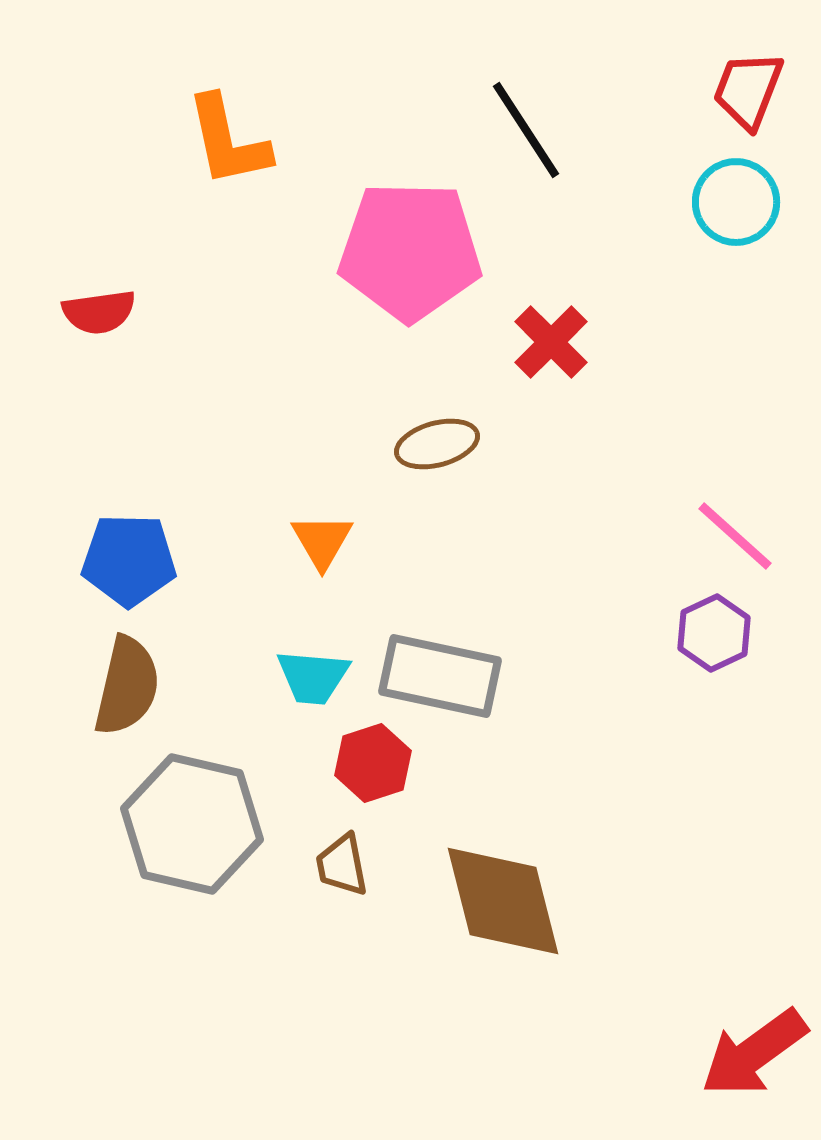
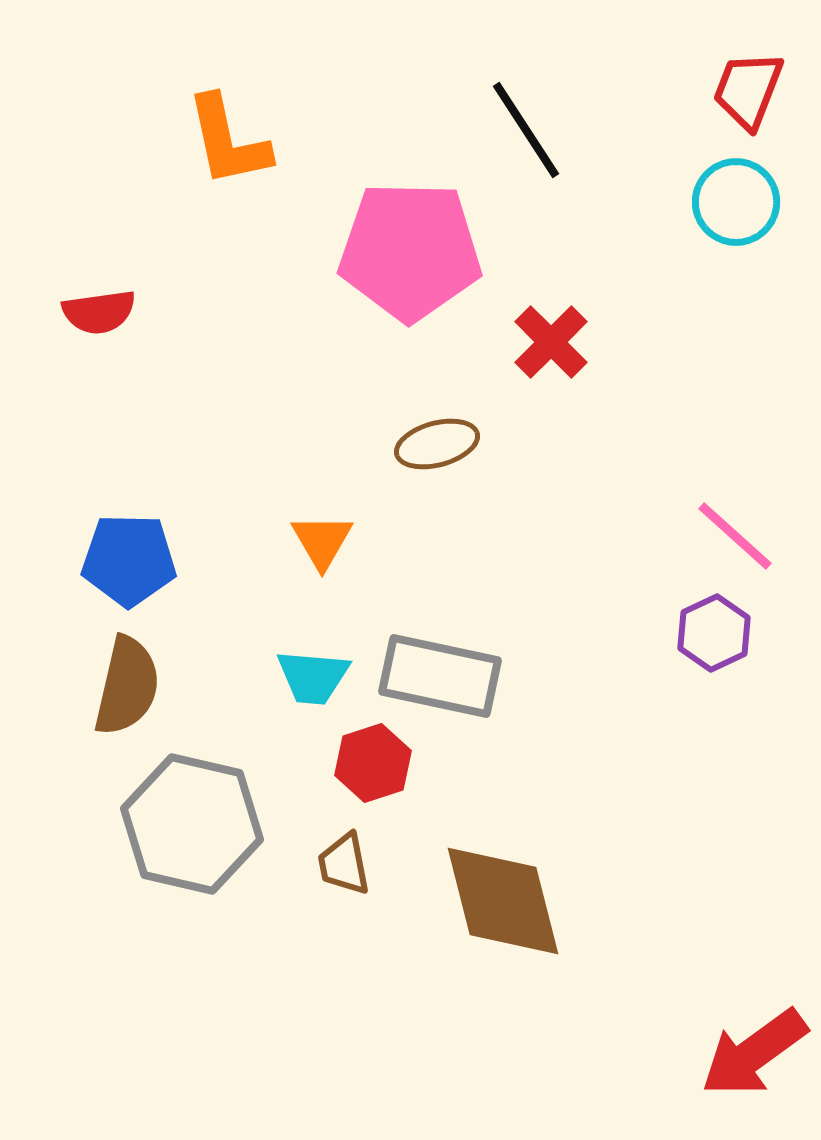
brown trapezoid: moved 2 px right, 1 px up
